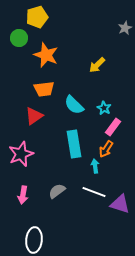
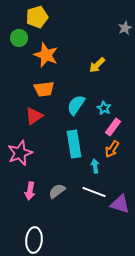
cyan semicircle: moved 2 px right; rotated 80 degrees clockwise
orange arrow: moved 6 px right
pink star: moved 1 px left, 1 px up
pink arrow: moved 7 px right, 4 px up
